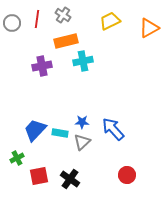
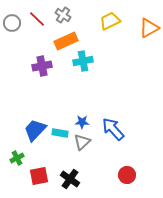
red line: rotated 54 degrees counterclockwise
orange rectangle: rotated 10 degrees counterclockwise
